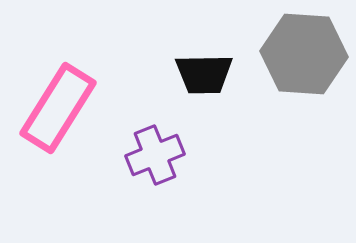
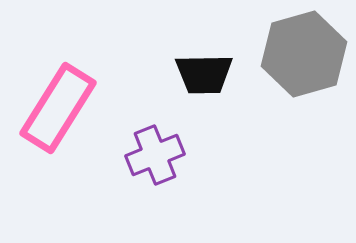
gray hexagon: rotated 20 degrees counterclockwise
